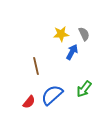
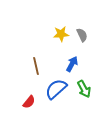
gray semicircle: moved 2 px left, 1 px down
blue arrow: moved 12 px down
green arrow: rotated 66 degrees counterclockwise
blue semicircle: moved 4 px right, 6 px up
